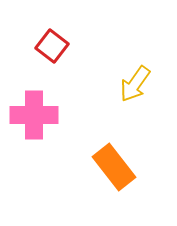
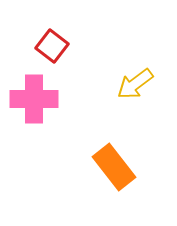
yellow arrow: rotated 18 degrees clockwise
pink cross: moved 16 px up
